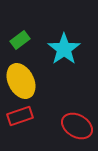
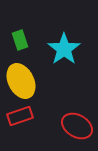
green rectangle: rotated 72 degrees counterclockwise
